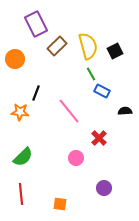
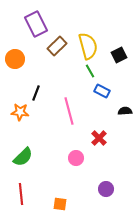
black square: moved 4 px right, 4 px down
green line: moved 1 px left, 3 px up
pink line: rotated 24 degrees clockwise
purple circle: moved 2 px right, 1 px down
